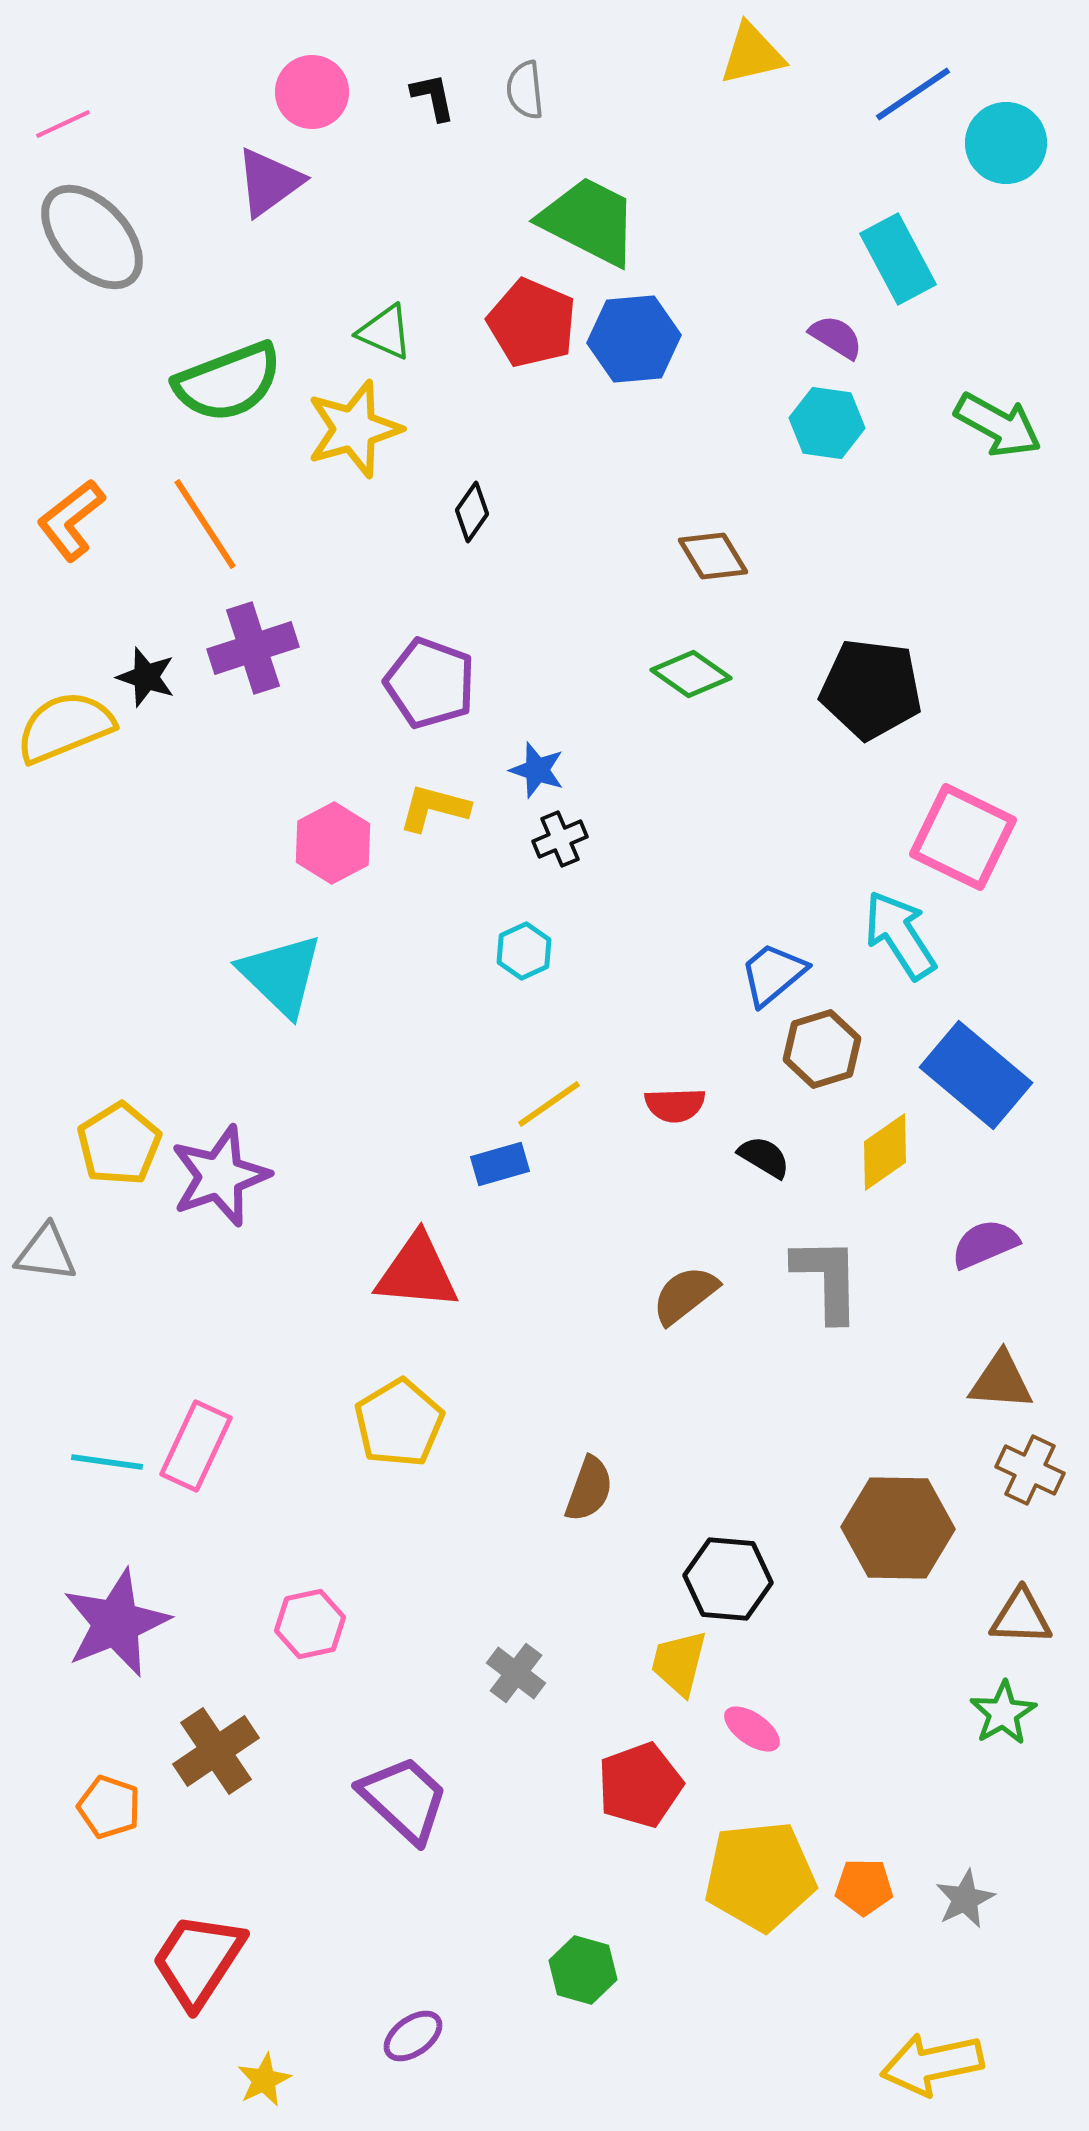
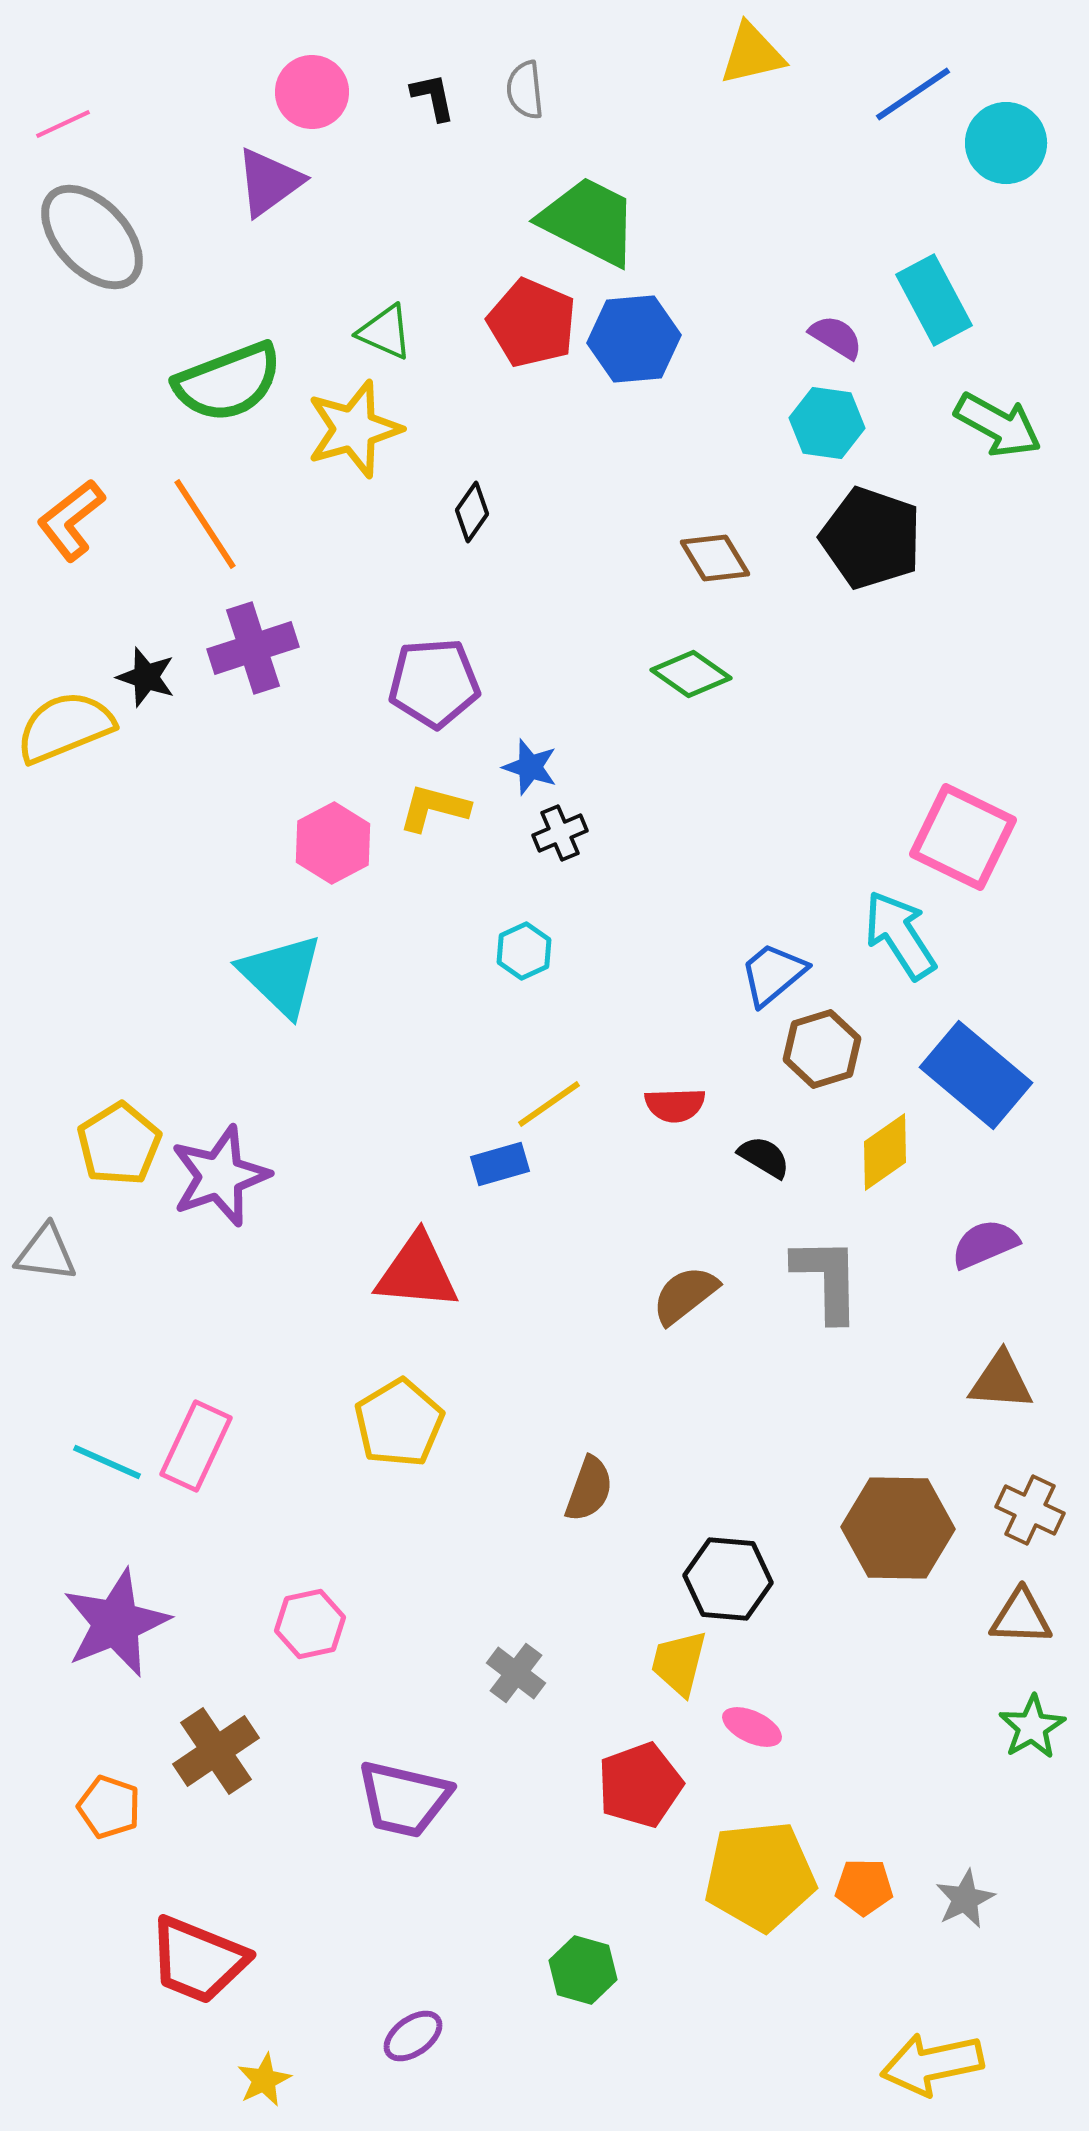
cyan rectangle at (898, 259): moved 36 px right, 41 px down
brown diamond at (713, 556): moved 2 px right, 2 px down
purple pentagon at (430, 683): moved 4 px right; rotated 24 degrees counterclockwise
black pentagon at (871, 689): moved 151 px up; rotated 12 degrees clockwise
blue star at (537, 770): moved 7 px left, 3 px up
black cross at (560, 839): moved 6 px up
cyan line at (107, 1462): rotated 16 degrees clockwise
brown cross at (1030, 1470): moved 40 px down
green star at (1003, 1713): moved 29 px right, 14 px down
pink ellipse at (752, 1729): moved 2 px up; rotated 10 degrees counterclockwise
purple trapezoid at (404, 1799): rotated 150 degrees clockwise
red trapezoid at (198, 1960): rotated 101 degrees counterclockwise
